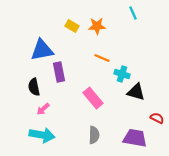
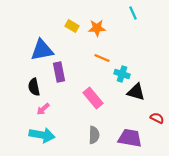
orange star: moved 2 px down
purple trapezoid: moved 5 px left
